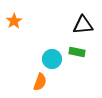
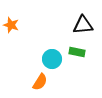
orange star: moved 3 px left, 4 px down; rotated 21 degrees counterclockwise
orange semicircle: rotated 12 degrees clockwise
